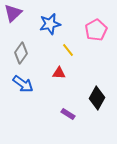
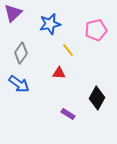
pink pentagon: rotated 15 degrees clockwise
blue arrow: moved 4 px left
